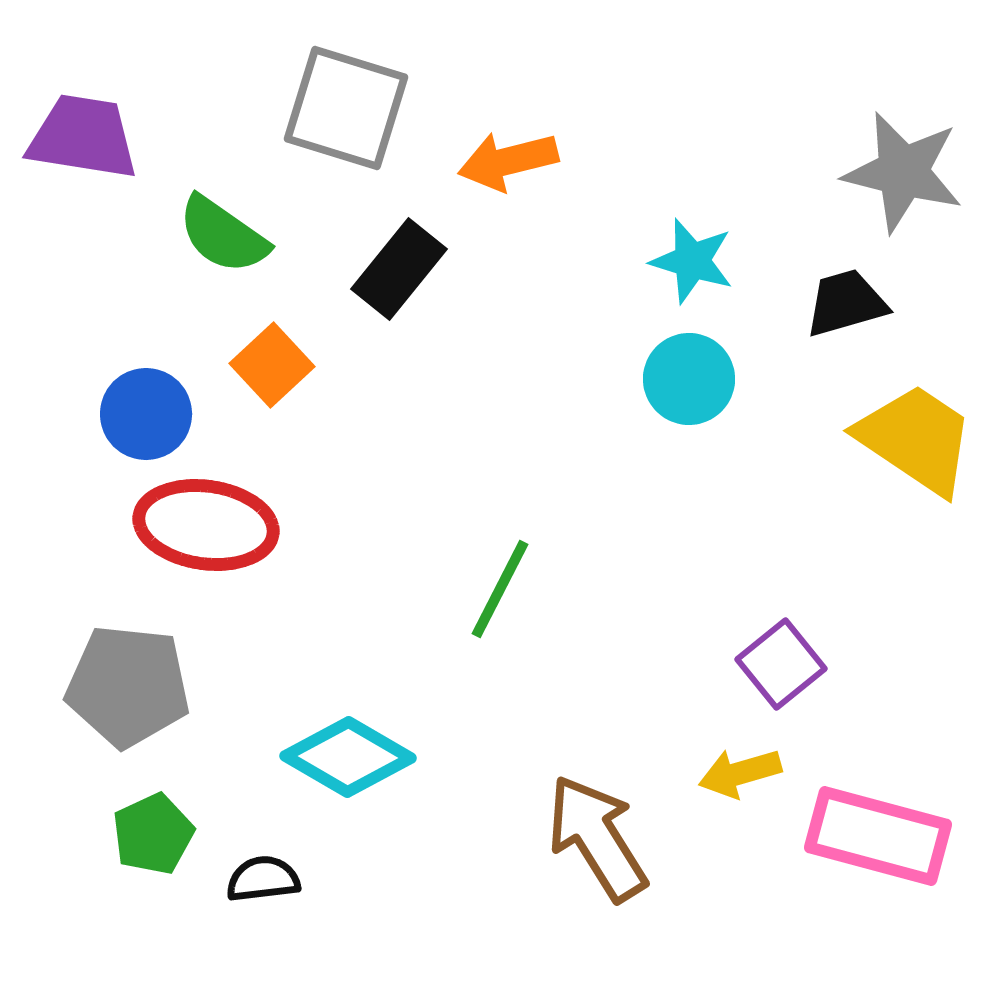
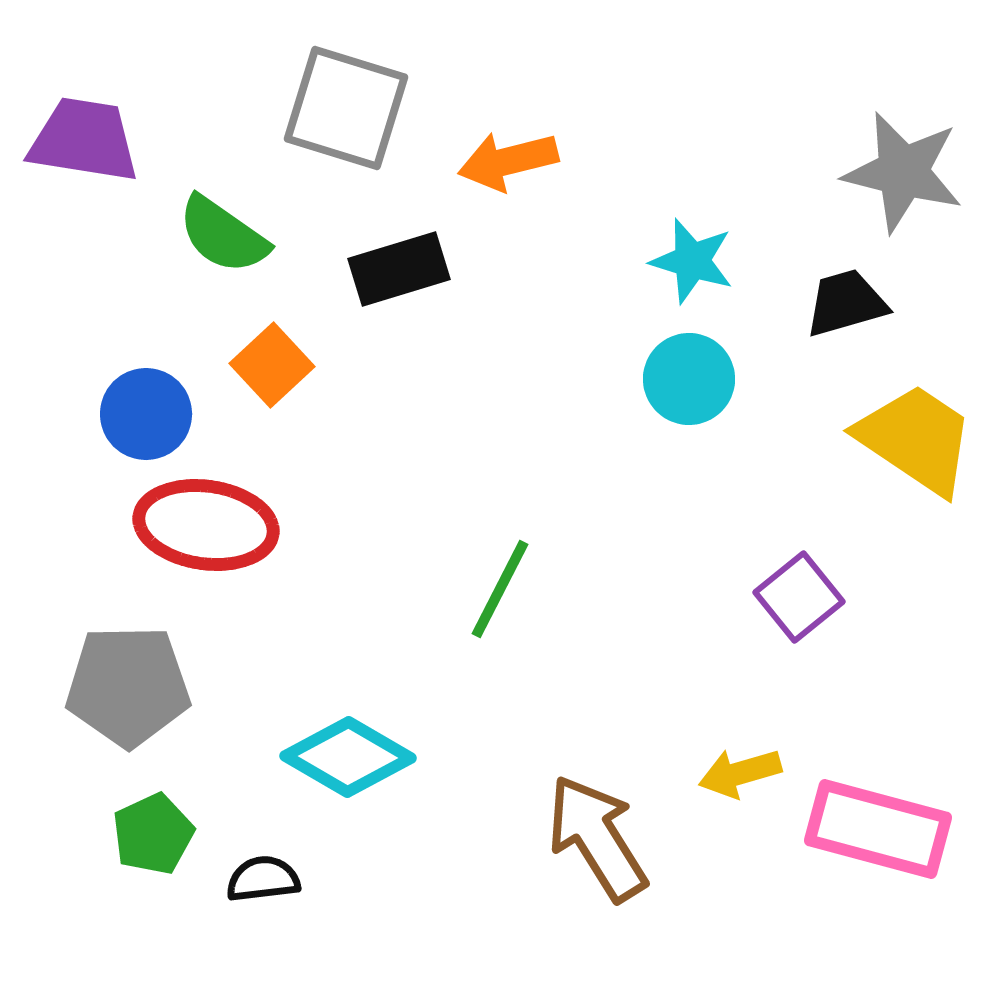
purple trapezoid: moved 1 px right, 3 px down
black rectangle: rotated 34 degrees clockwise
purple square: moved 18 px right, 67 px up
gray pentagon: rotated 7 degrees counterclockwise
pink rectangle: moved 7 px up
